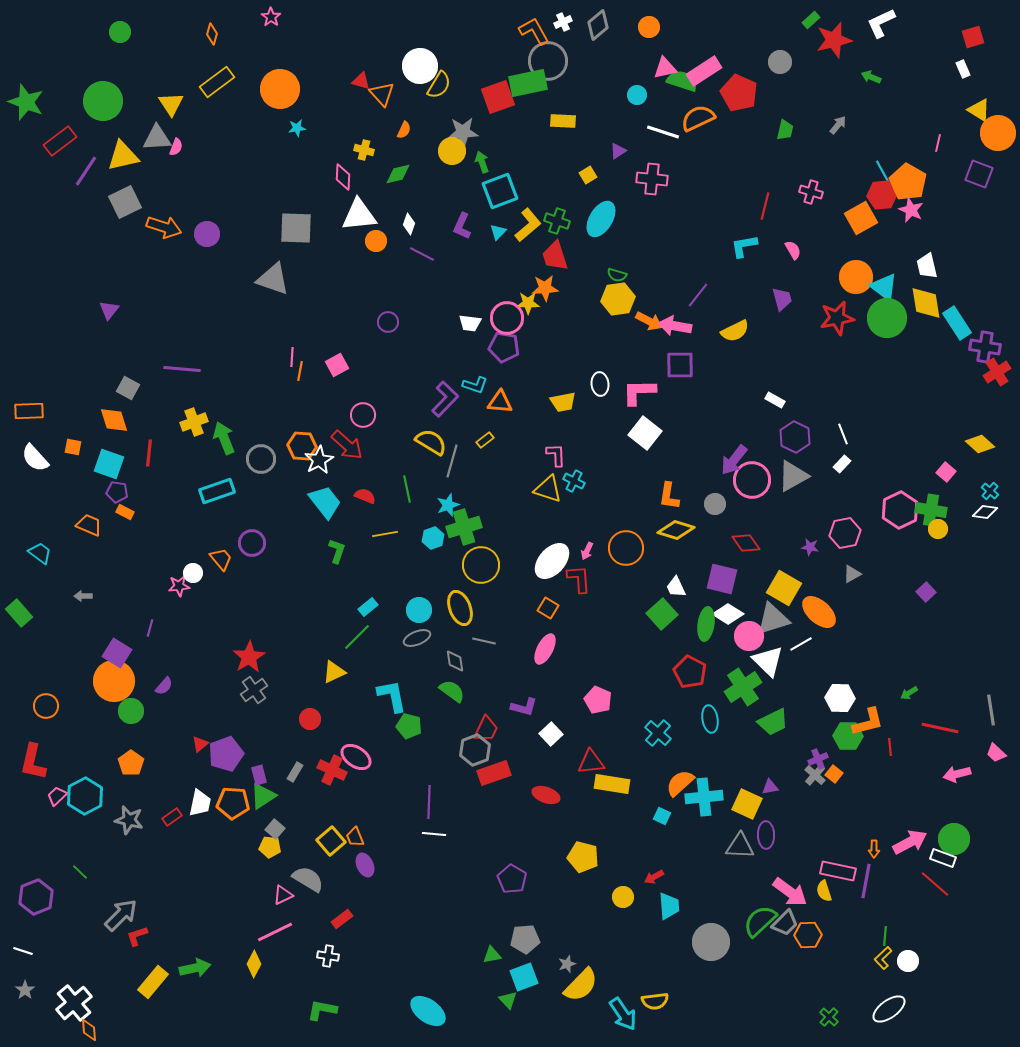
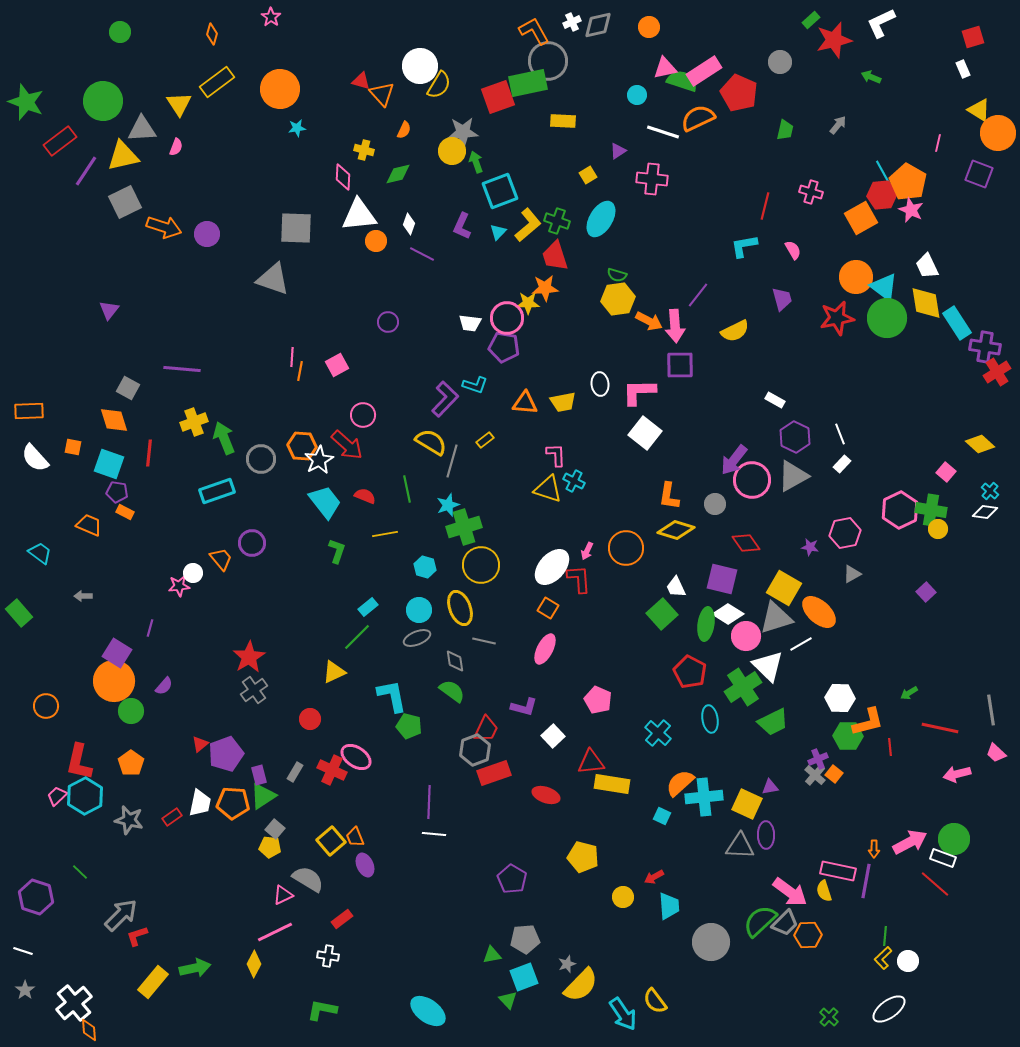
white cross at (563, 22): moved 9 px right
gray diamond at (598, 25): rotated 28 degrees clockwise
yellow triangle at (171, 104): moved 8 px right
gray triangle at (157, 138): moved 15 px left, 9 px up
green arrow at (482, 162): moved 6 px left
white trapezoid at (927, 266): rotated 12 degrees counterclockwise
pink arrow at (675, 326): rotated 104 degrees counterclockwise
orange triangle at (500, 402): moved 25 px right, 1 px down
white line at (843, 434): moved 3 px left
cyan hexagon at (433, 538): moved 8 px left, 29 px down; rotated 25 degrees counterclockwise
white ellipse at (552, 561): moved 6 px down
gray triangle at (773, 619): moved 3 px right, 1 px up
pink circle at (749, 636): moved 3 px left
white triangle at (768, 661): moved 5 px down
white square at (551, 734): moved 2 px right, 2 px down
red L-shape at (33, 762): moved 46 px right
purple hexagon at (36, 897): rotated 20 degrees counterclockwise
yellow semicircle at (655, 1001): rotated 60 degrees clockwise
